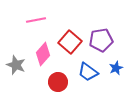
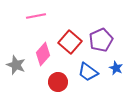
pink line: moved 4 px up
purple pentagon: rotated 15 degrees counterclockwise
blue star: rotated 24 degrees counterclockwise
